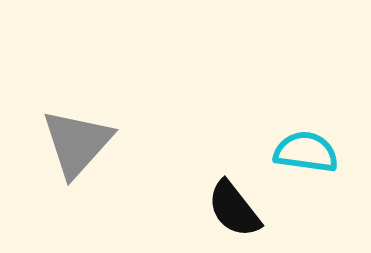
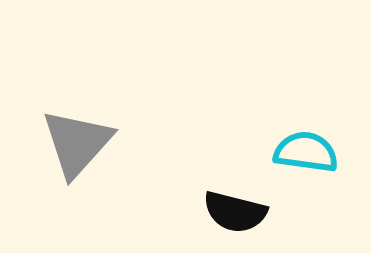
black semicircle: moved 1 px right, 3 px down; rotated 38 degrees counterclockwise
